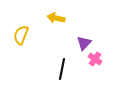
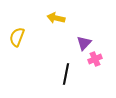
yellow semicircle: moved 4 px left, 2 px down
pink cross: rotated 32 degrees clockwise
black line: moved 4 px right, 5 px down
